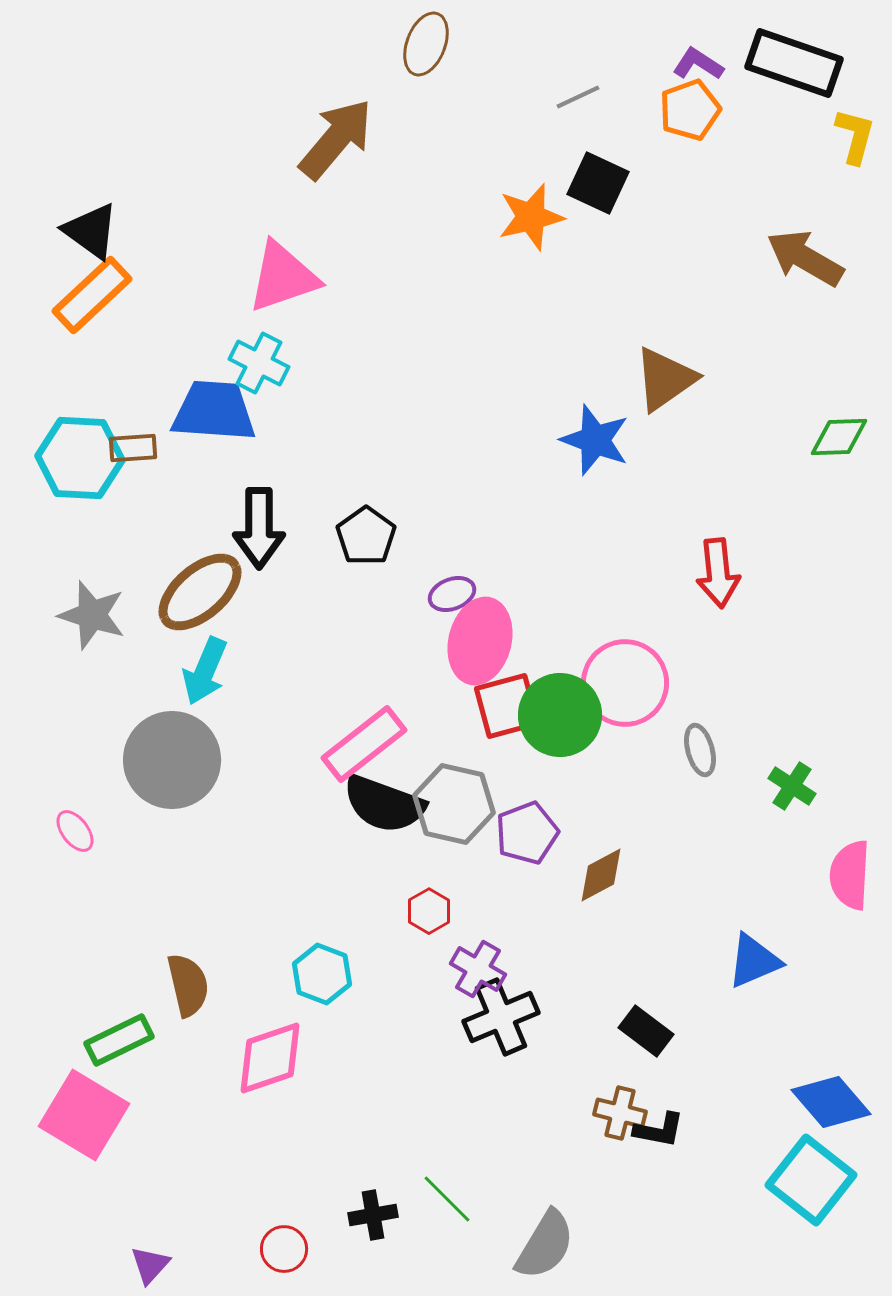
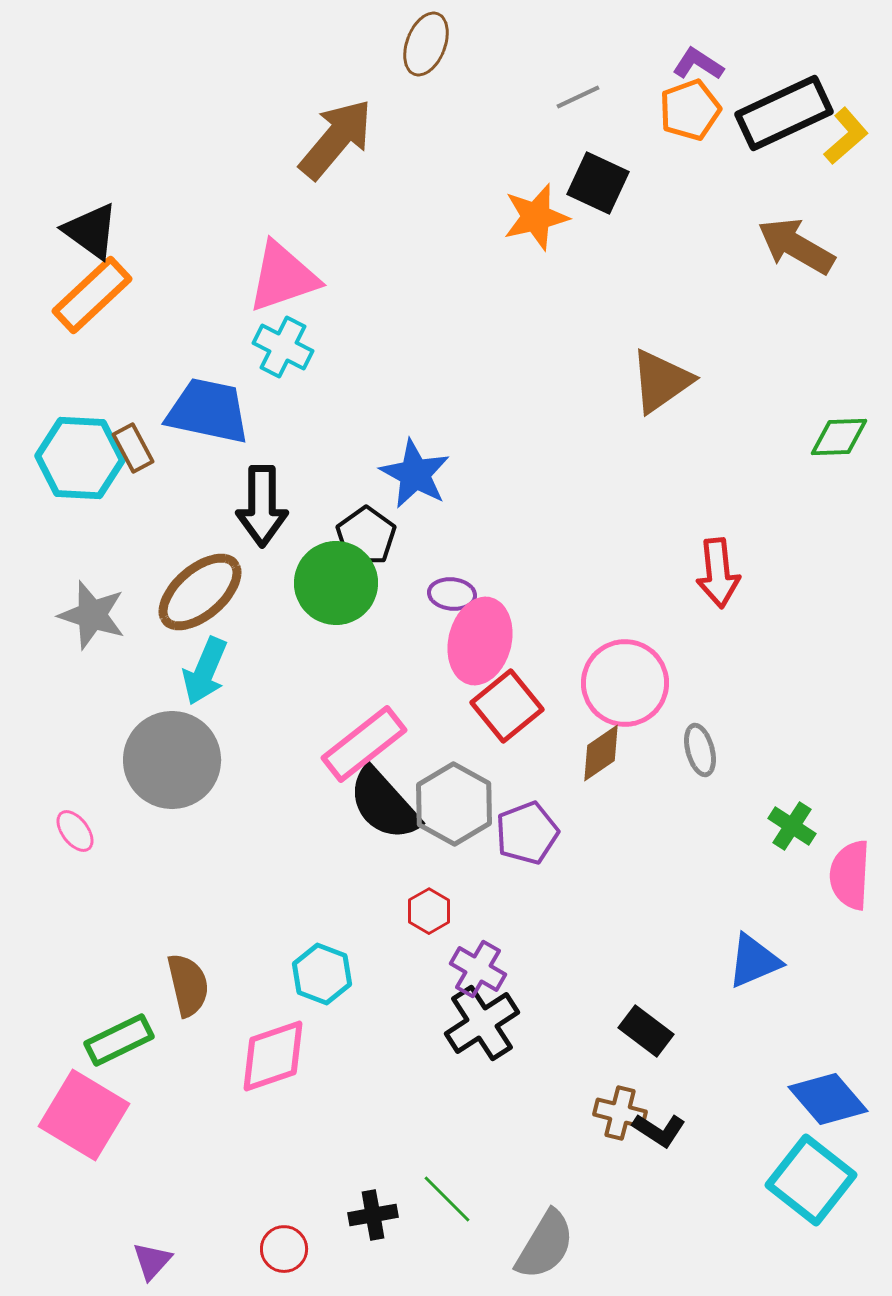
black rectangle at (794, 63): moved 10 px left, 50 px down; rotated 44 degrees counterclockwise
yellow L-shape at (855, 136): moved 9 px left; rotated 34 degrees clockwise
orange star at (531, 217): moved 5 px right
brown arrow at (805, 258): moved 9 px left, 12 px up
cyan cross at (259, 363): moved 24 px right, 16 px up
brown triangle at (665, 379): moved 4 px left, 2 px down
blue trapezoid at (214, 411): moved 6 px left; rotated 8 degrees clockwise
blue star at (595, 440): moved 180 px left, 34 px down; rotated 8 degrees clockwise
brown rectangle at (133, 448): rotated 66 degrees clockwise
black arrow at (259, 528): moved 3 px right, 22 px up
purple ellipse at (452, 594): rotated 27 degrees clockwise
red square at (507, 706): rotated 24 degrees counterclockwise
green circle at (560, 715): moved 224 px left, 132 px up
green cross at (792, 786): moved 40 px down
black semicircle at (384, 804): rotated 28 degrees clockwise
gray hexagon at (454, 804): rotated 16 degrees clockwise
brown diamond at (601, 875): moved 122 px up; rotated 6 degrees counterclockwise
black cross at (501, 1017): moved 19 px left, 6 px down; rotated 10 degrees counterclockwise
pink diamond at (270, 1058): moved 3 px right, 2 px up
blue diamond at (831, 1102): moved 3 px left, 3 px up
black L-shape at (659, 1130): rotated 22 degrees clockwise
purple triangle at (150, 1265): moved 2 px right, 4 px up
